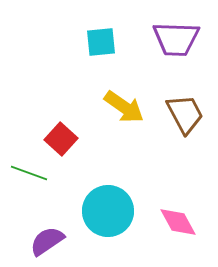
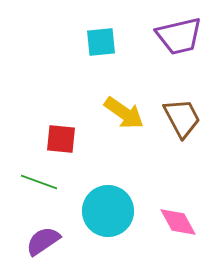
purple trapezoid: moved 3 px right, 3 px up; rotated 15 degrees counterclockwise
yellow arrow: moved 6 px down
brown trapezoid: moved 3 px left, 4 px down
red square: rotated 36 degrees counterclockwise
green line: moved 10 px right, 9 px down
purple semicircle: moved 4 px left
